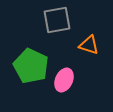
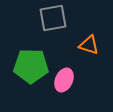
gray square: moved 4 px left, 2 px up
green pentagon: rotated 24 degrees counterclockwise
